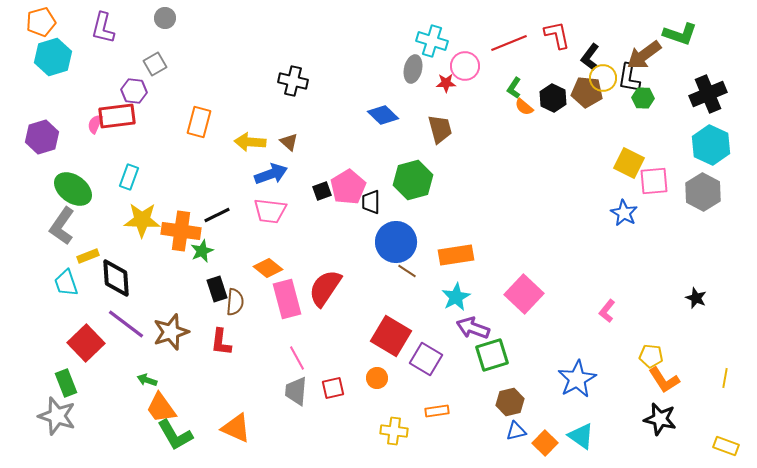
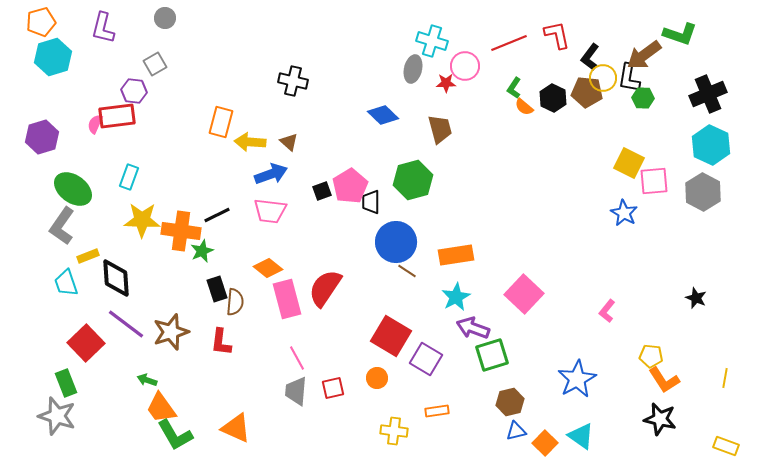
orange rectangle at (199, 122): moved 22 px right
pink pentagon at (348, 187): moved 2 px right, 1 px up
